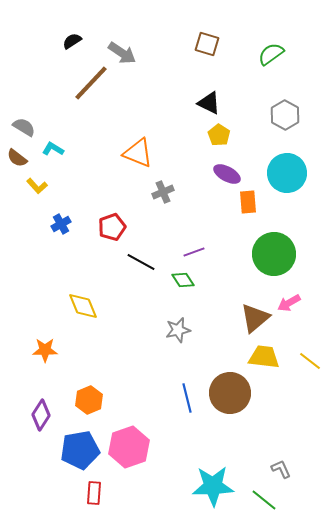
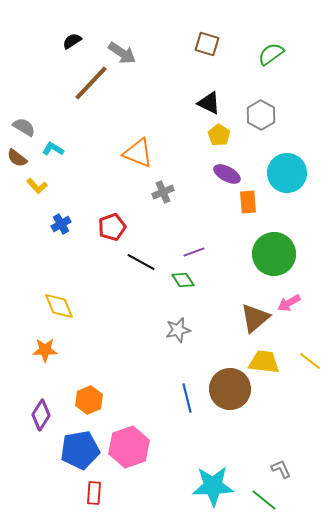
gray hexagon: moved 24 px left
yellow diamond: moved 24 px left
yellow trapezoid: moved 5 px down
brown circle: moved 4 px up
